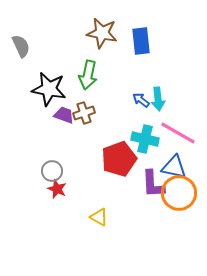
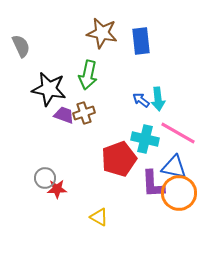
gray circle: moved 7 px left, 7 px down
red star: rotated 24 degrees counterclockwise
